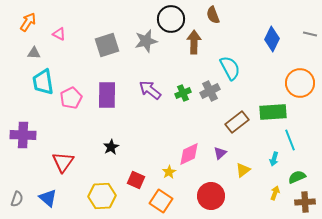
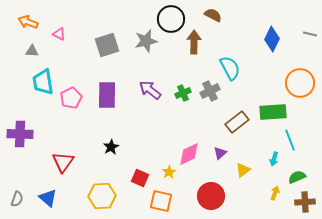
brown semicircle: rotated 138 degrees clockwise
orange arrow: rotated 102 degrees counterclockwise
gray triangle: moved 2 px left, 2 px up
purple cross: moved 3 px left, 1 px up
red square: moved 4 px right, 2 px up
orange square: rotated 20 degrees counterclockwise
